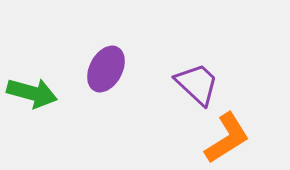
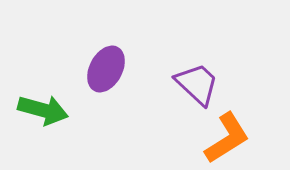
green arrow: moved 11 px right, 17 px down
